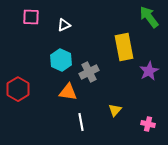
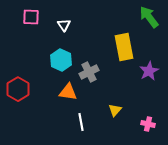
white triangle: rotated 40 degrees counterclockwise
